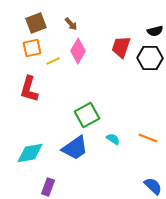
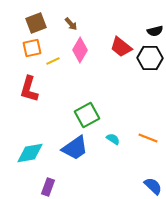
red trapezoid: rotated 70 degrees counterclockwise
pink diamond: moved 2 px right, 1 px up
